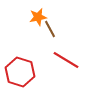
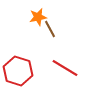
red line: moved 1 px left, 8 px down
red hexagon: moved 2 px left, 1 px up
